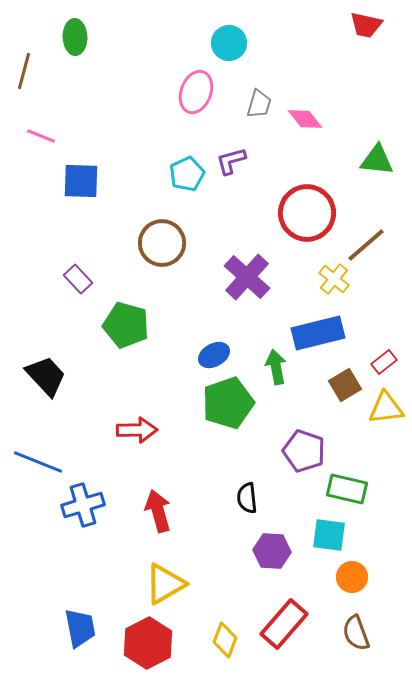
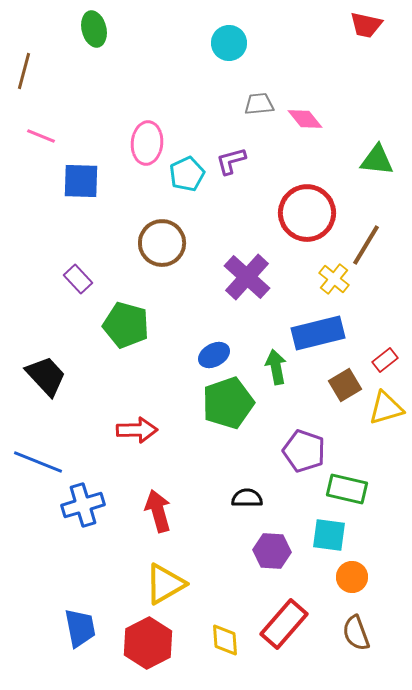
green ellipse at (75, 37): moved 19 px right, 8 px up; rotated 12 degrees counterclockwise
pink ellipse at (196, 92): moved 49 px left, 51 px down; rotated 15 degrees counterclockwise
gray trapezoid at (259, 104): rotated 112 degrees counterclockwise
brown line at (366, 245): rotated 18 degrees counterclockwise
red rectangle at (384, 362): moved 1 px right, 2 px up
yellow triangle at (386, 408): rotated 9 degrees counterclockwise
black semicircle at (247, 498): rotated 96 degrees clockwise
yellow diamond at (225, 640): rotated 24 degrees counterclockwise
